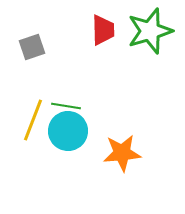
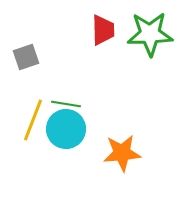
green star: moved 3 px down; rotated 15 degrees clockwise
gray square: moved 6 px left, 10 px down
green line: moved 2 px up
cyan circle: moved 2 px left, 2 px up
